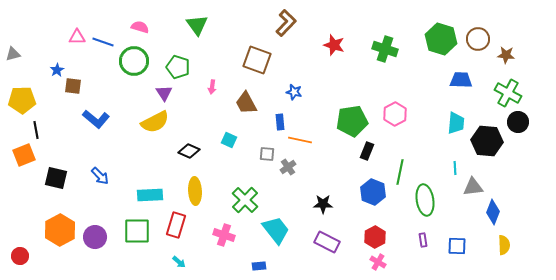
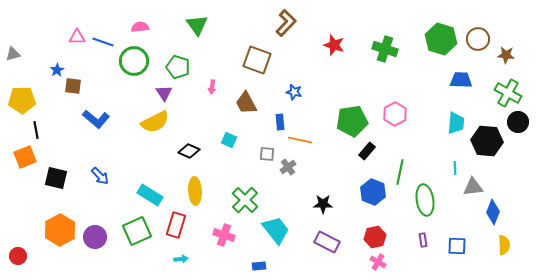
pink semicircle at (140, 27): rotated 24 degrees counterclockwise
black rectangle at (367, 151): rotated 18 degrees clockwise
orange square at (24, 155): moved 1 px right, 2 px down
cyan rectangle at (150, 195): rotated 35 degrees clockwise
green square at (137, 231): rotated 24 degrees counterclockwise
red hexagon at (375, 237): rotated 15 degrees clockwise
red circle at (20, 256): moved 2 px left
cyan arrow at (179, 262): moved 2 px right, 3 px up; rotated 48 degrees counterclockwise
